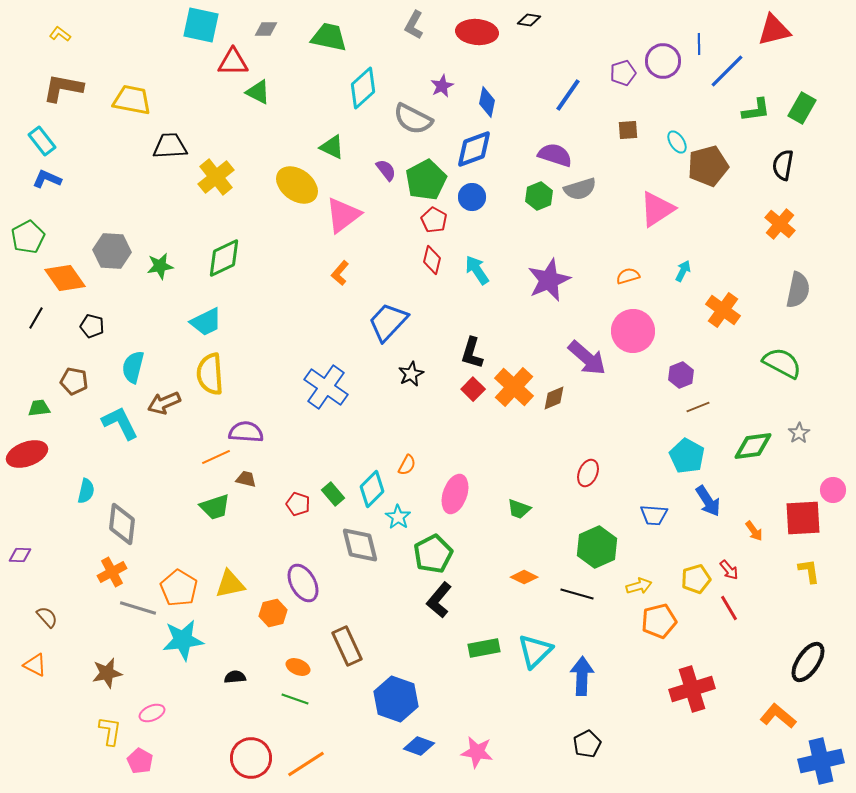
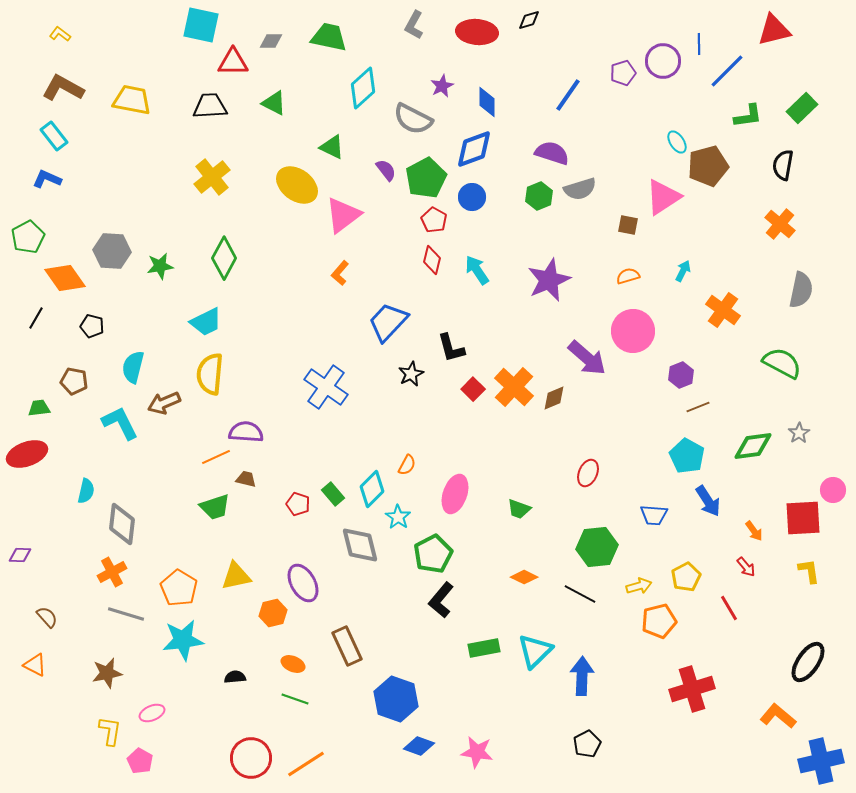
black diamond at (529, 20): rotated 25 degrees counterclockwise
gray diamond at (266, 29): moved 5 px right, 12 px down
brown L-shape at (63, 88): rotated 18 degrees clockwise
green triangle at (258, 92): moved 16 px right, 11 px down
blue diamond at (487, 102): rotated 12 degrees counterclockwise
green rectangle at (802, 108): rotated 16 degrees clockwise
green L-shape at (756, 110): moved 8 px left, 6 px down
brown square at (628, 130): moved 95 px down; rotated 15 degrees clockwise
cyan rectangle at (42, 141): moved 12 px right, 5 px up
black trapezoid at (170, 146): moved 40 px right, 40 px up
purple semicircle at (555, 155): moved 3 px left, 2 px up
yellow cross at (216, 177): moved 4 px left
green pentagon at (426, 180): moved 2 px up
pink triangle at (657, 209): moved 6 px right, 12 px up
green diamond at (224, 258): rotated 36 degrees counterclockwise
gray semicircle at (798, 290): moved 3 px right
black L-shape at (472, 353): moved 21 px left, 5 px up; rotated 32 degrees counterclockwise
yellow semicircle at (210, 374): rotated 9 degrees clockwise
green hexagon at (597, 547): rotated 18 degrees clockwise
red arrow at (729, 570): moved 17 px right, 3 px up
yellow pentagon at (696, 579): moved 10 px left, 2 px up; rotated 12 degrees counterclockwise
yellow triangle at (230, 584): moved 6 px right, 8 px up
black line at (577, 594): moved 3 px right; rotated 12 degrees clockwise
black L-shape at (439, 600): moved 2 px right
gray line at (138, 608): moved 12 px left, 6 px down
orange ellipse at (298, 667): moved 5 px left, 3 px up
